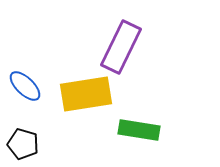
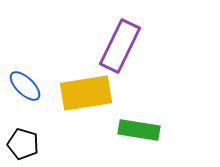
purple rectangle: moved 1 px left, 1 px up
yellow rectangle: moved 1 px up
